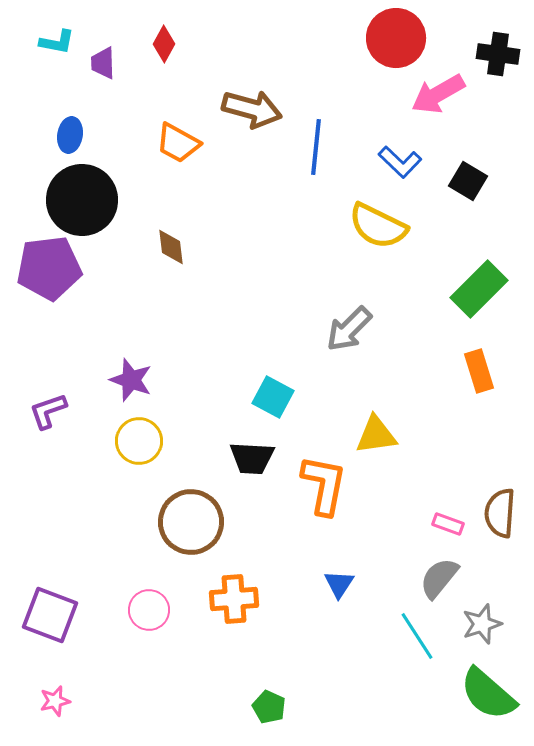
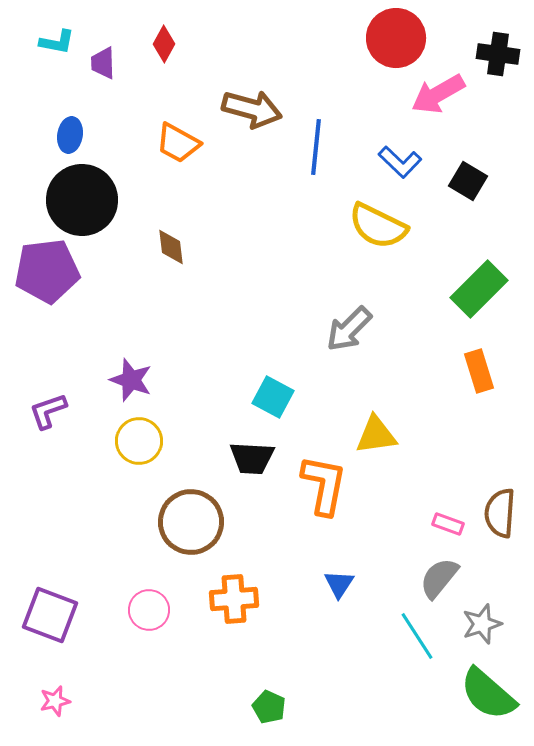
purple pentagon: moved 2 px left, 3 px down
